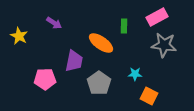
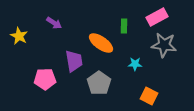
purple trapezoid: rotated 20 degrees counterclockwise
cyan star: moved 10 px up
